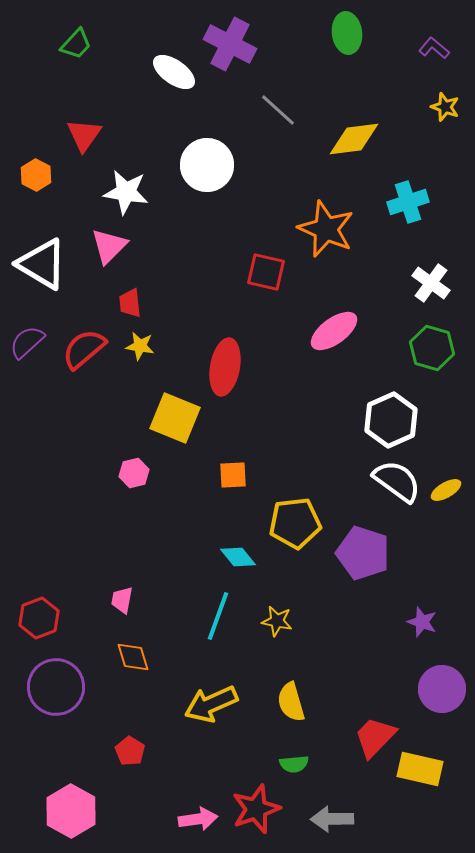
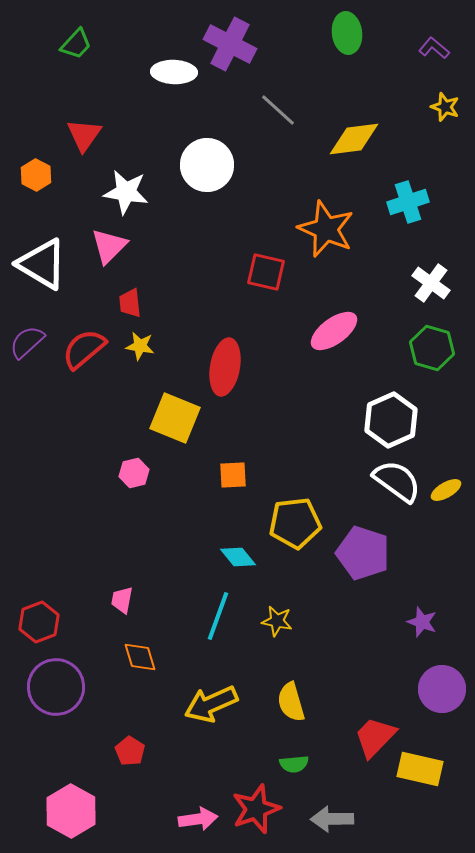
white ellipse at (174, 72): rotated 33 degrees counterclockwise
red hexagon at (39, 618): moved 4 px down
orange diamond at (133, 657): moved 7 px right
